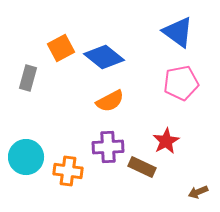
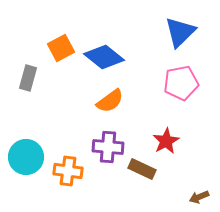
blue triangle: moved 2 px right; rotated 40 degrees clockwise
orange semicircle: rotated 8 degrees counterclockwise
purple cross: rotated 8 degrees clockwise
brown rectangle: moved 2 px down
brown arrow: moved 1 px right, 5 px down
